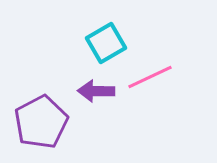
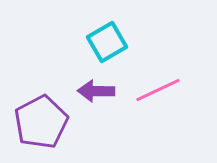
cyan square: moved 1 px right, 1 px up
pink line: moved 8 px right, 13 px down
